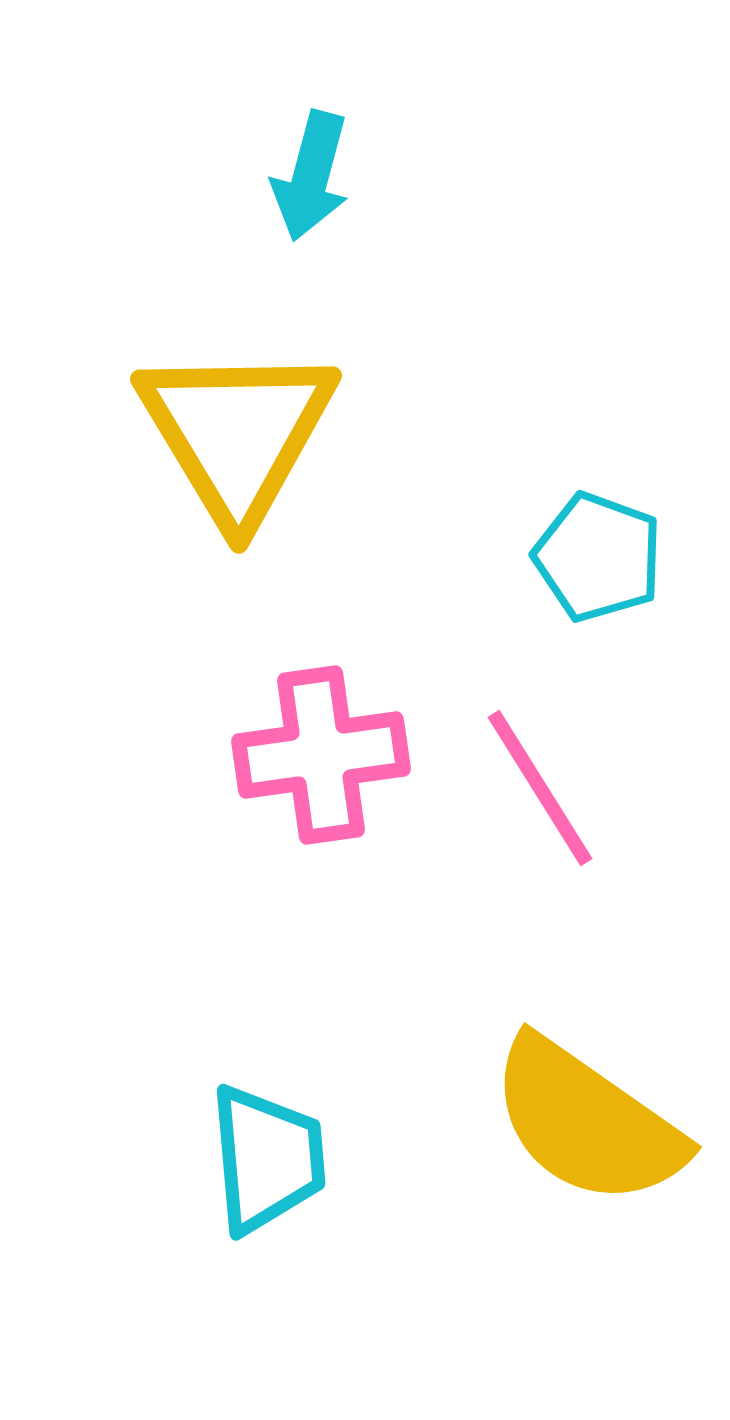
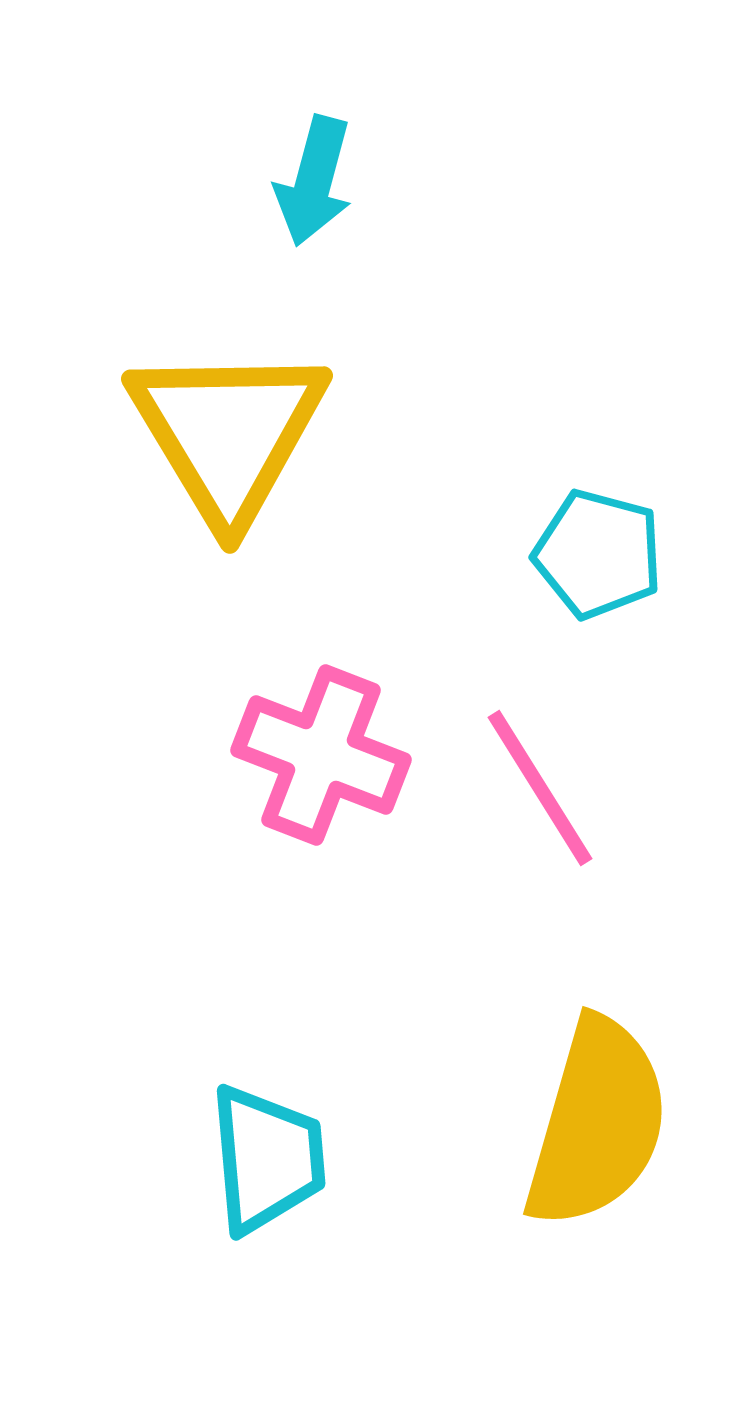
cyan arrow: moved 3 px right, 5 px down
yellow triangle: moved 9 px left
cyan pentagon: moved 3 px up; rotated 5 degrees counterclockwise
pink cross: rotated 29 degrees clockwise
yellow semicircle: moved 10 px right, 1 px down; rotated 109 degrees counterclockwise
